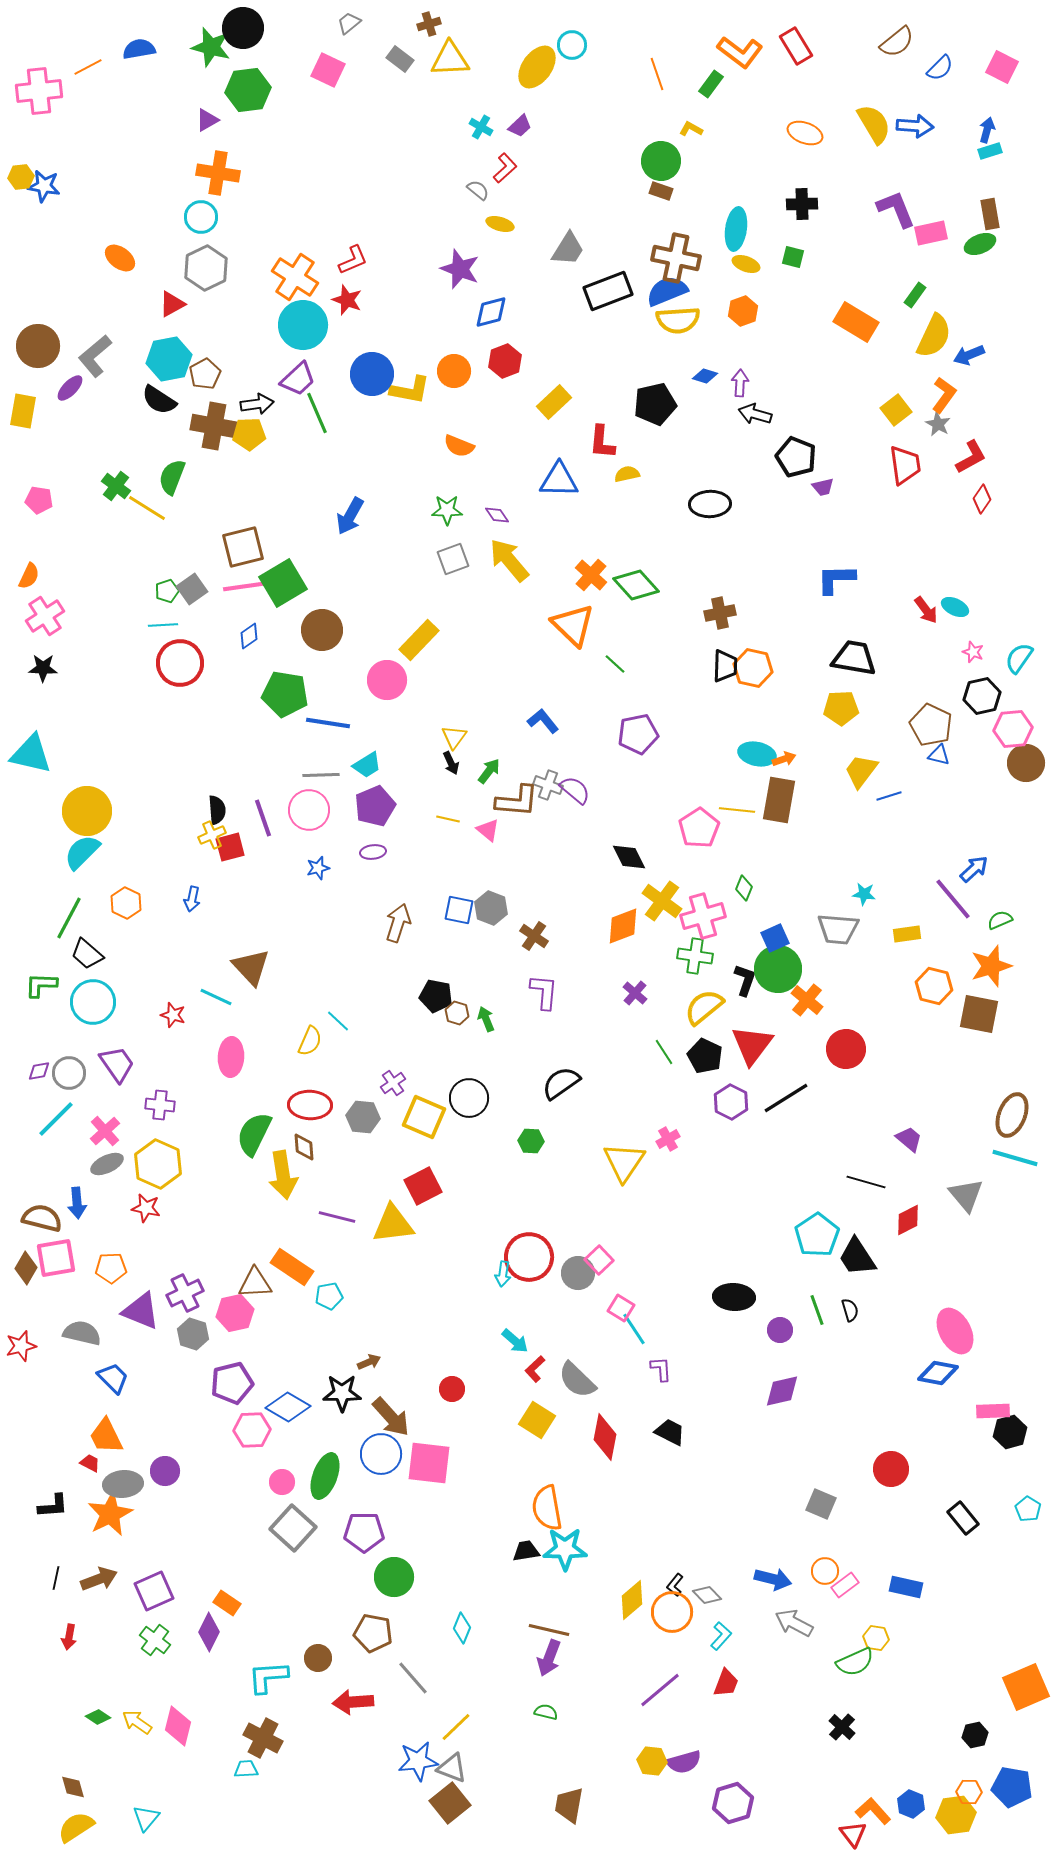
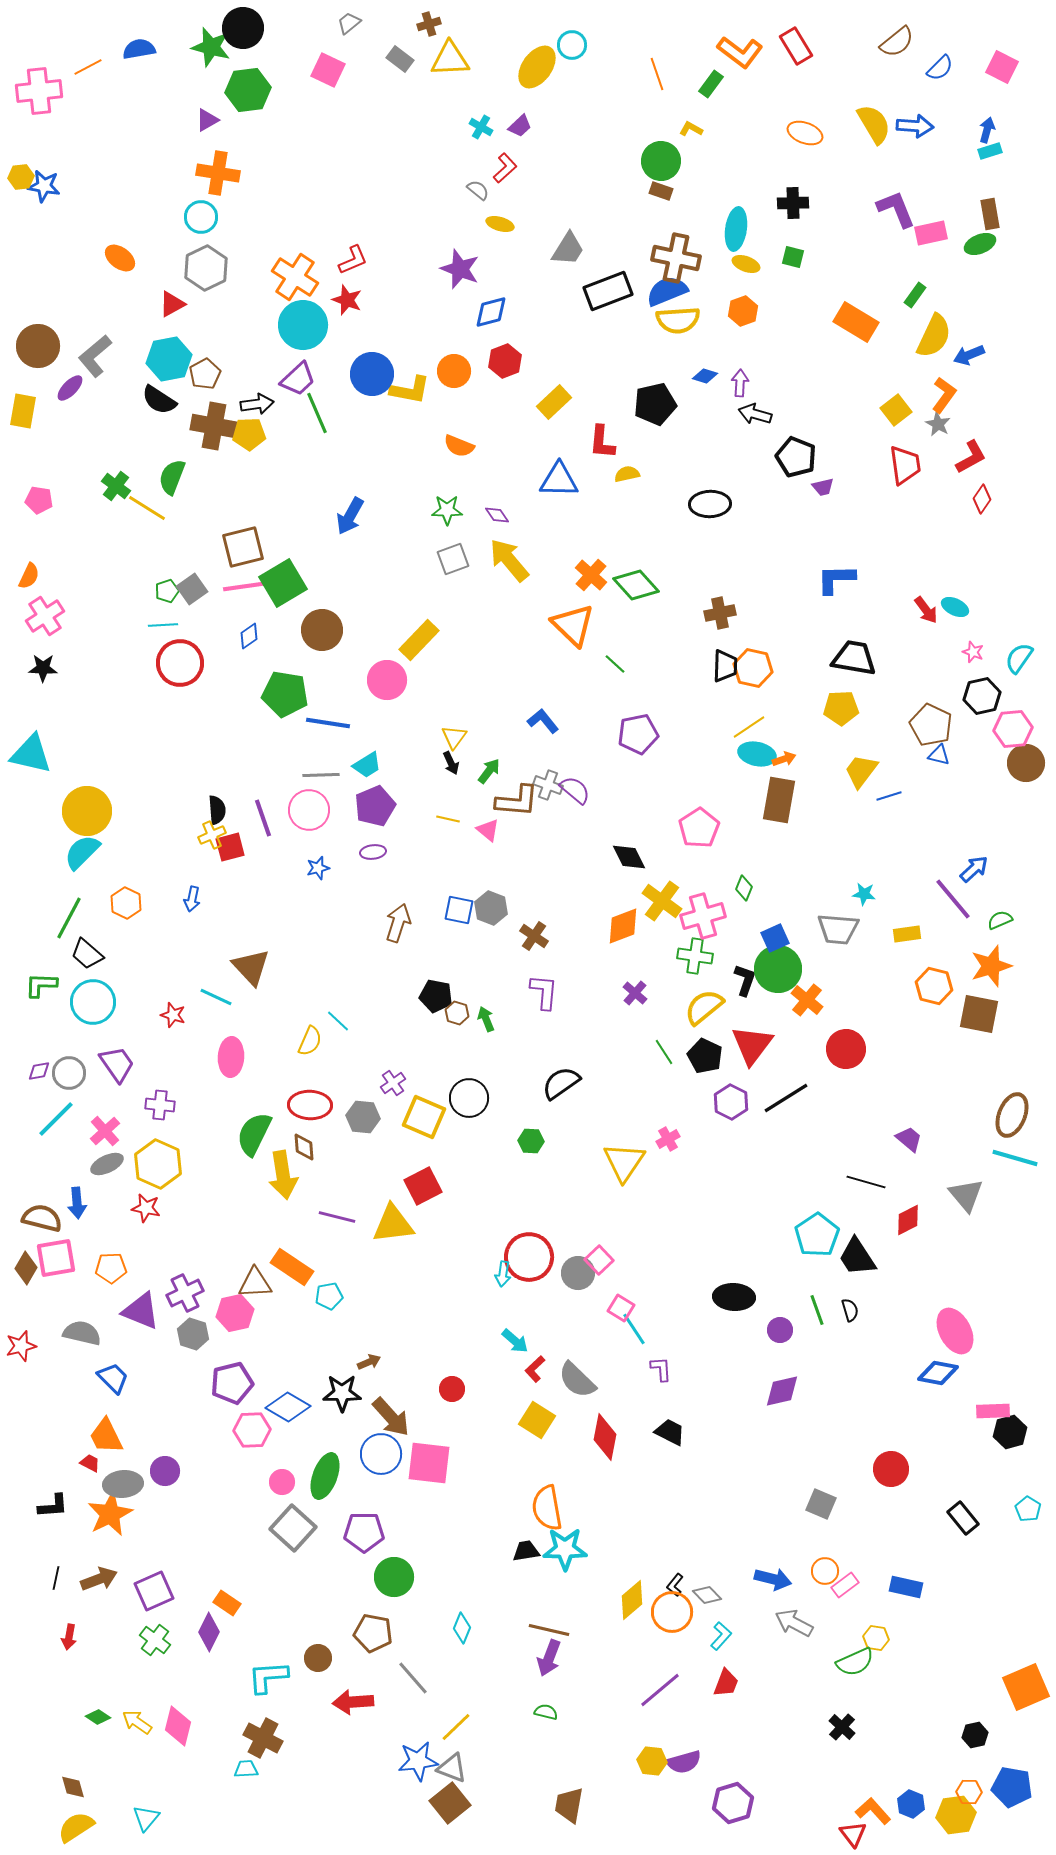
black cross at (802, 204): moved 9 px left, 1 px up
yellow line at (737, 810): moved 12 px right, 83 px up; rotated 40 degrees counterclockwise
